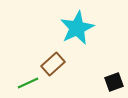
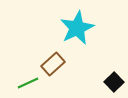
black square: rotated 24 degrees counterclockwise
